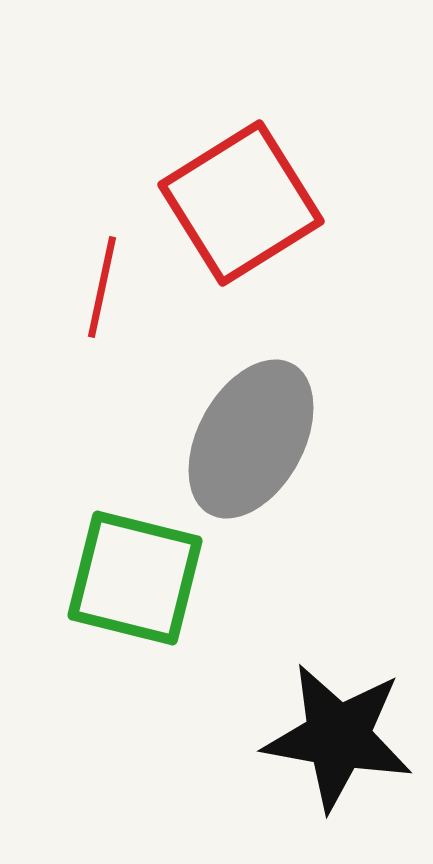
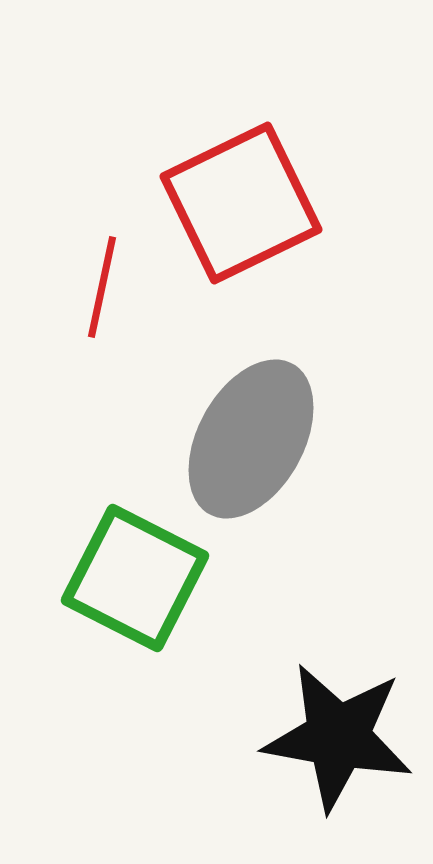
red square: rotated 6 degrees clockwise
green square: rotated 13 degrees clockwise
